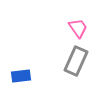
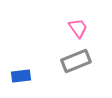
gray rectangle: rotated 44 degrees clockwise
